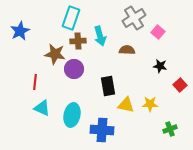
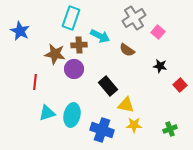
blue star: rotated 18 degrees counterclockwise
cyan arrow: rotated 48 degrees counterclockwise
brown cross: moved 1 px right, 4 px down
brown semicircle: rotated 147 degrees counterclockwise
black rectangle: rotated 30 degrees counterclockwise
yellow star: moved 16 px left, 21 px down
cyan triangle: moved 5 px right, 5 px down; rotated 42 degrees counterclockwise
blue cross: rotated 15 degrees clockwise
